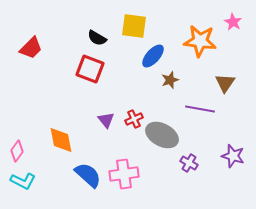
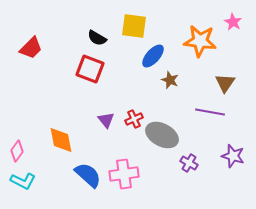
brown star: rotated 30 degrees counterclockwise
purple line: moved 10 px right, 3 px down
